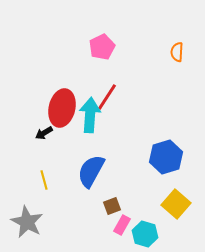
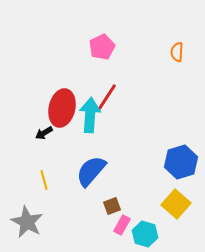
blue hexagon: moved 15 px right, 5 px down
blue semicircle: rotated 12 degrees clockwise
